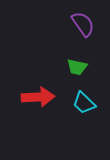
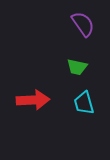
red arrow: moved 5 px left, 3 px down
cyan trapezoid: rotated 30 degrees clockwise
